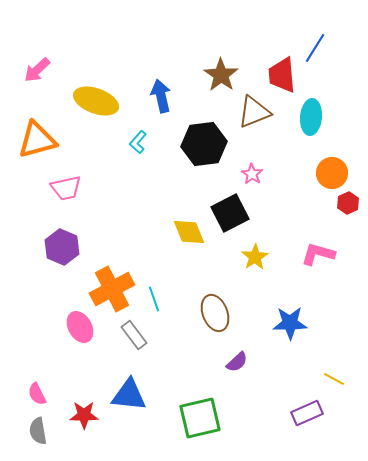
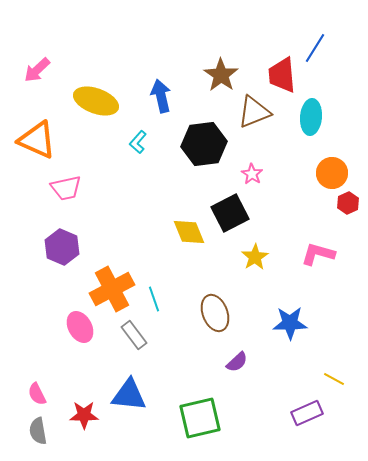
orange triangle: rotated 39 degrees clockwise
